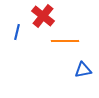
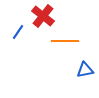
blue line: moved 1 px right; rotated 21 degrees clockwise
blue triangle: moved 2 px right
